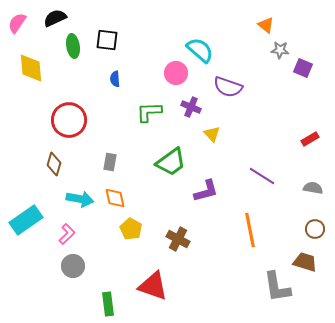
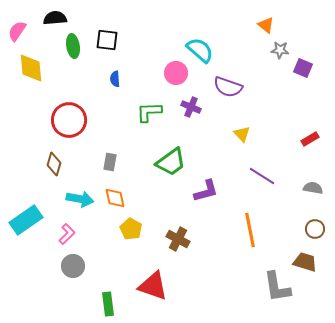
black semicircle: rotated 20 degrees clockwise
pink semicircle: moved 8 px down
yellow triangle: moved 30 px right
